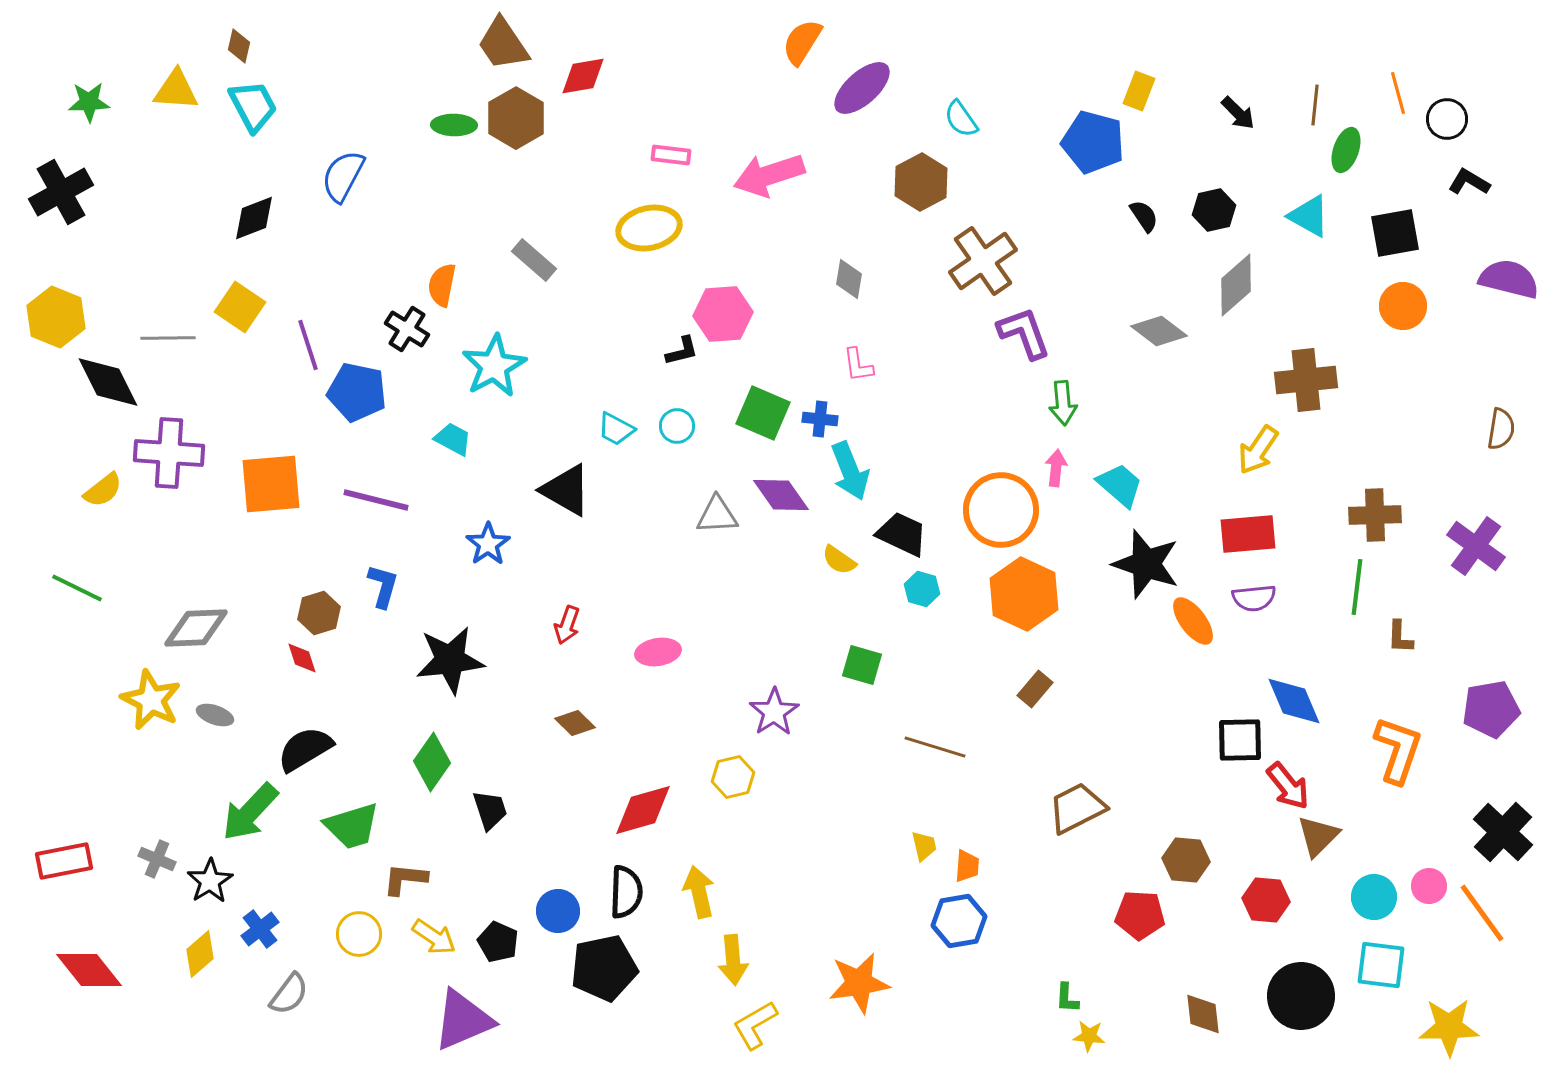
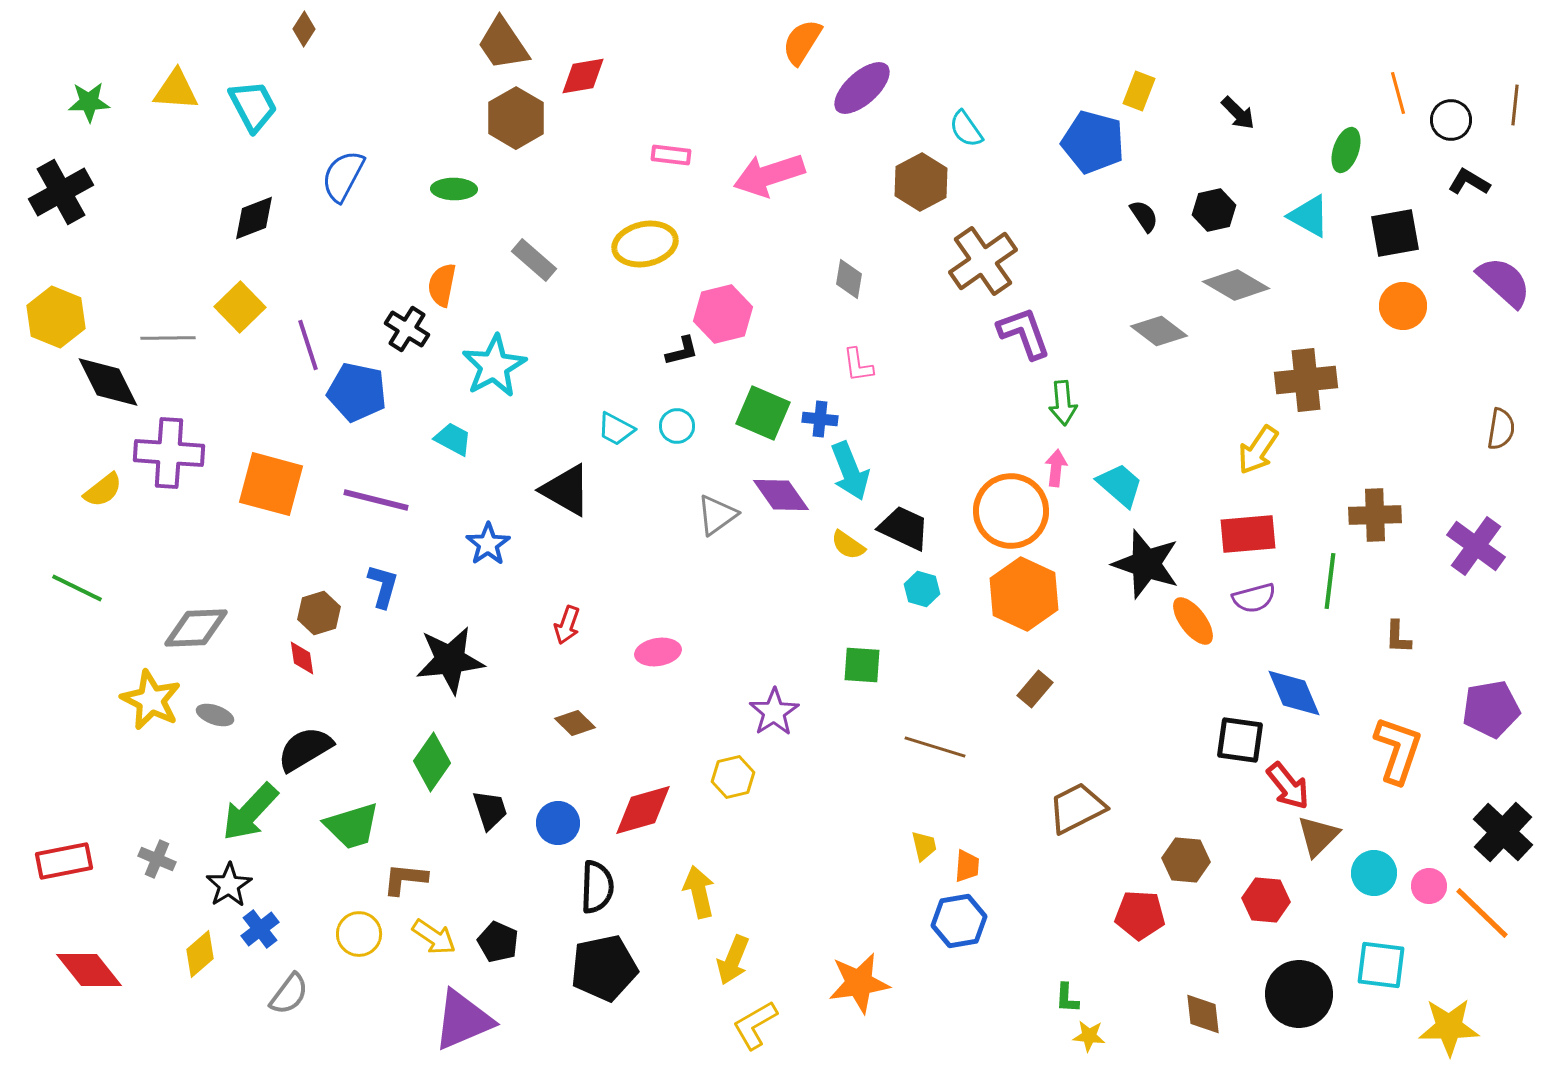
brown diamond at (239, 46): moved 65 px right, 17 px up; rotated 20 degrees clockwise
brown line at (1315, 105): moved 200 px right
cyan semicircle at (961, 119): moved 5 px right, 10 px down
black circle at (1447, 119): moved 4 px right, 1 px down
green ellipse at (454, 125): moved 64 px down
yellow ellipse at (649, 228): moved 4 px left, 16 px down
purple semicircle at (1509, 279): moved 5 px left, 3 px down; rotated 28 degrees clockwise
gray diamond at (1236, 285): rotated 72 degrees clockwise
yellow square at (240, 307): rotated 12 degrees clockwise
pink hexagon at (723, 314): rotated 10 degrees counterclockwise
orange square at (271, 484): rotated 20 degrees clockwise
orange circle at (1001, 510): moved 10 px right, 1 px down
gray triangle at (717, 515): rotated 33 degrees counterclockwise
black trapezoid at (902, 534): moved 2 px right, 6 px up
yellow semicircle at (839, 560): moved 9 px right, 15 px up
green line at (1357, 587): moved 27 px left, 6 px up
purple semicircle at (1254, 598): rotated 9 degrees counterclockwise
brown L-shape at (1400, 637): moved 2 px left
red diamond at (302, 658): rotated 9 degrees clockwise
green square at (862, 665): rotated 12 degrees counterclockwise
blue diamond at (1294, 701): moved 8 px up
black square at (1240, 740): rotated 9 degrees clockwise
black star at (210, 881): moved 19 px right, 4 px down
black semicircle at (626, 892): moved 29 px left, 5 px up
cyan circle at (1374, 897): moved 24 px up
blue circle at (558, 911): moved 88 px up
orange line at (1482, 913): rotated 10 degrees counterclockwise
yellow arrow at (733, 960): rotated 27 degrees clockwise
black circle at (1301, 996): moved 2 px left, 2 px up
